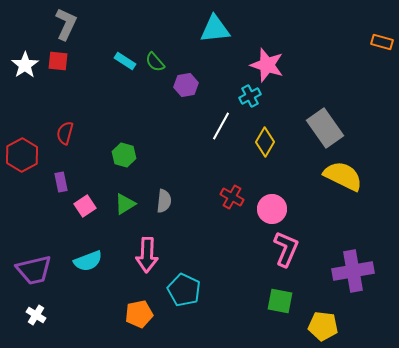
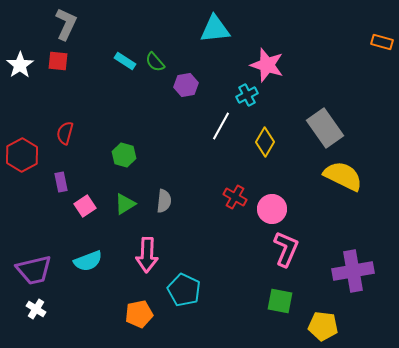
white star: moved 5 px left
cyan cross: moved 3 px left, 1 px up
red cross: moved 3 px right
white cross: moved 6 px up
